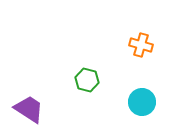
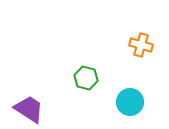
green hexagon: moved 1 px left, 2 px up
cyan circle: moved 12 px left
